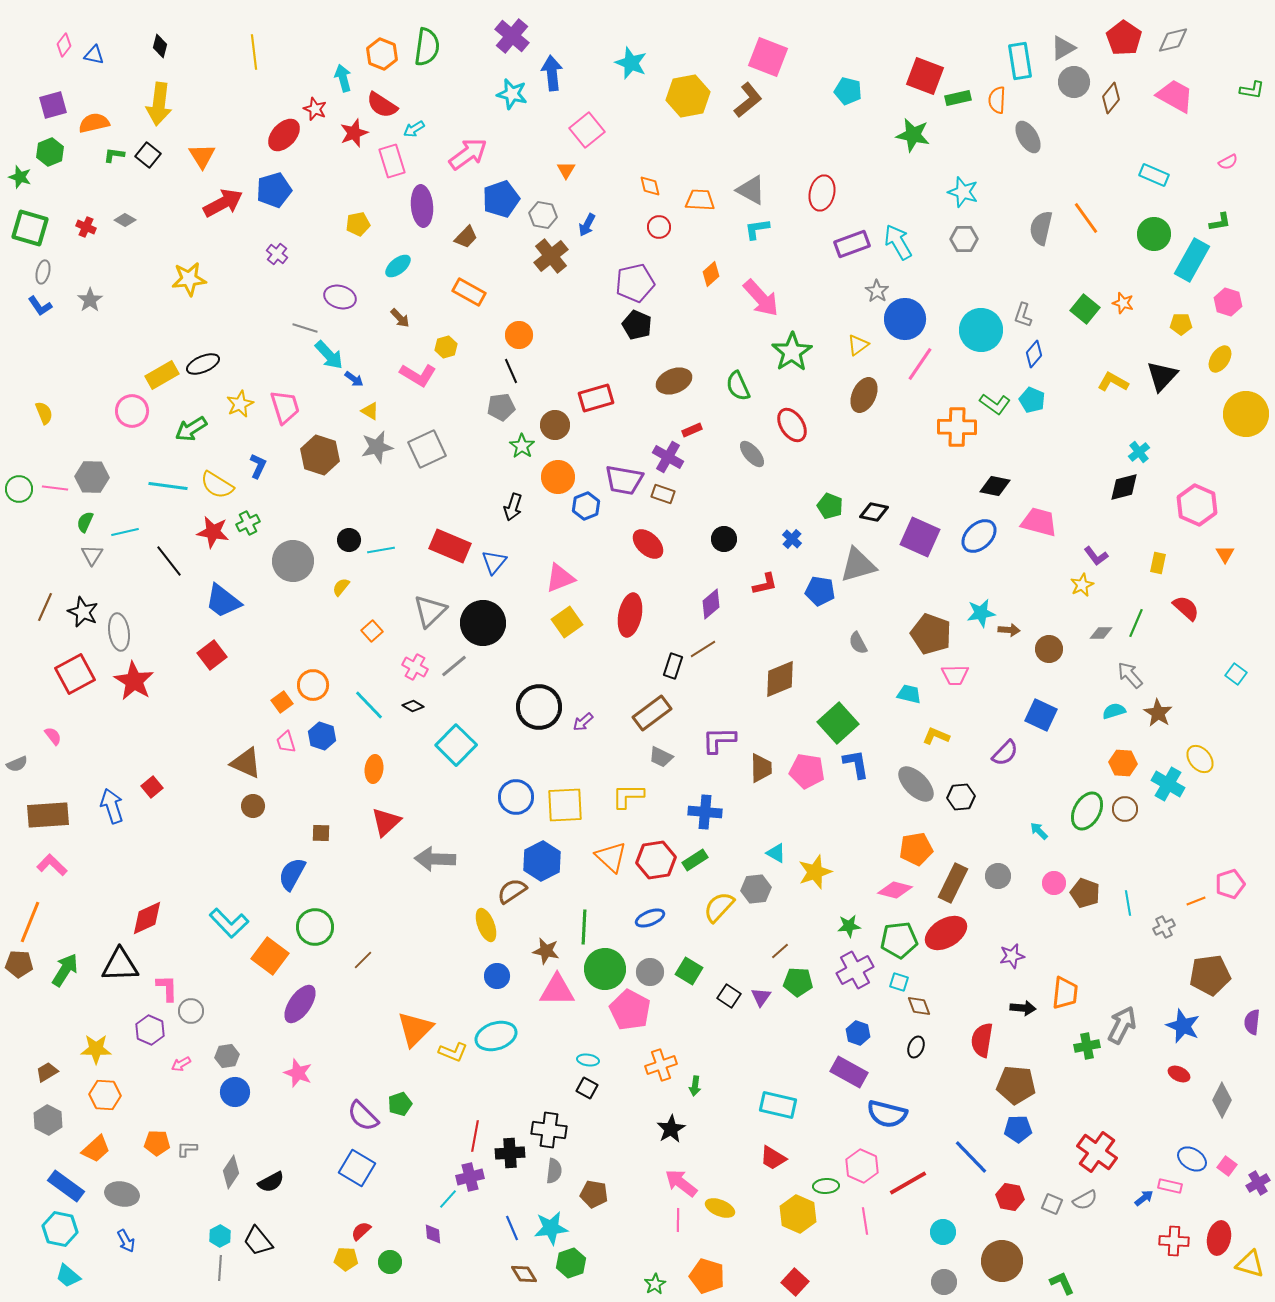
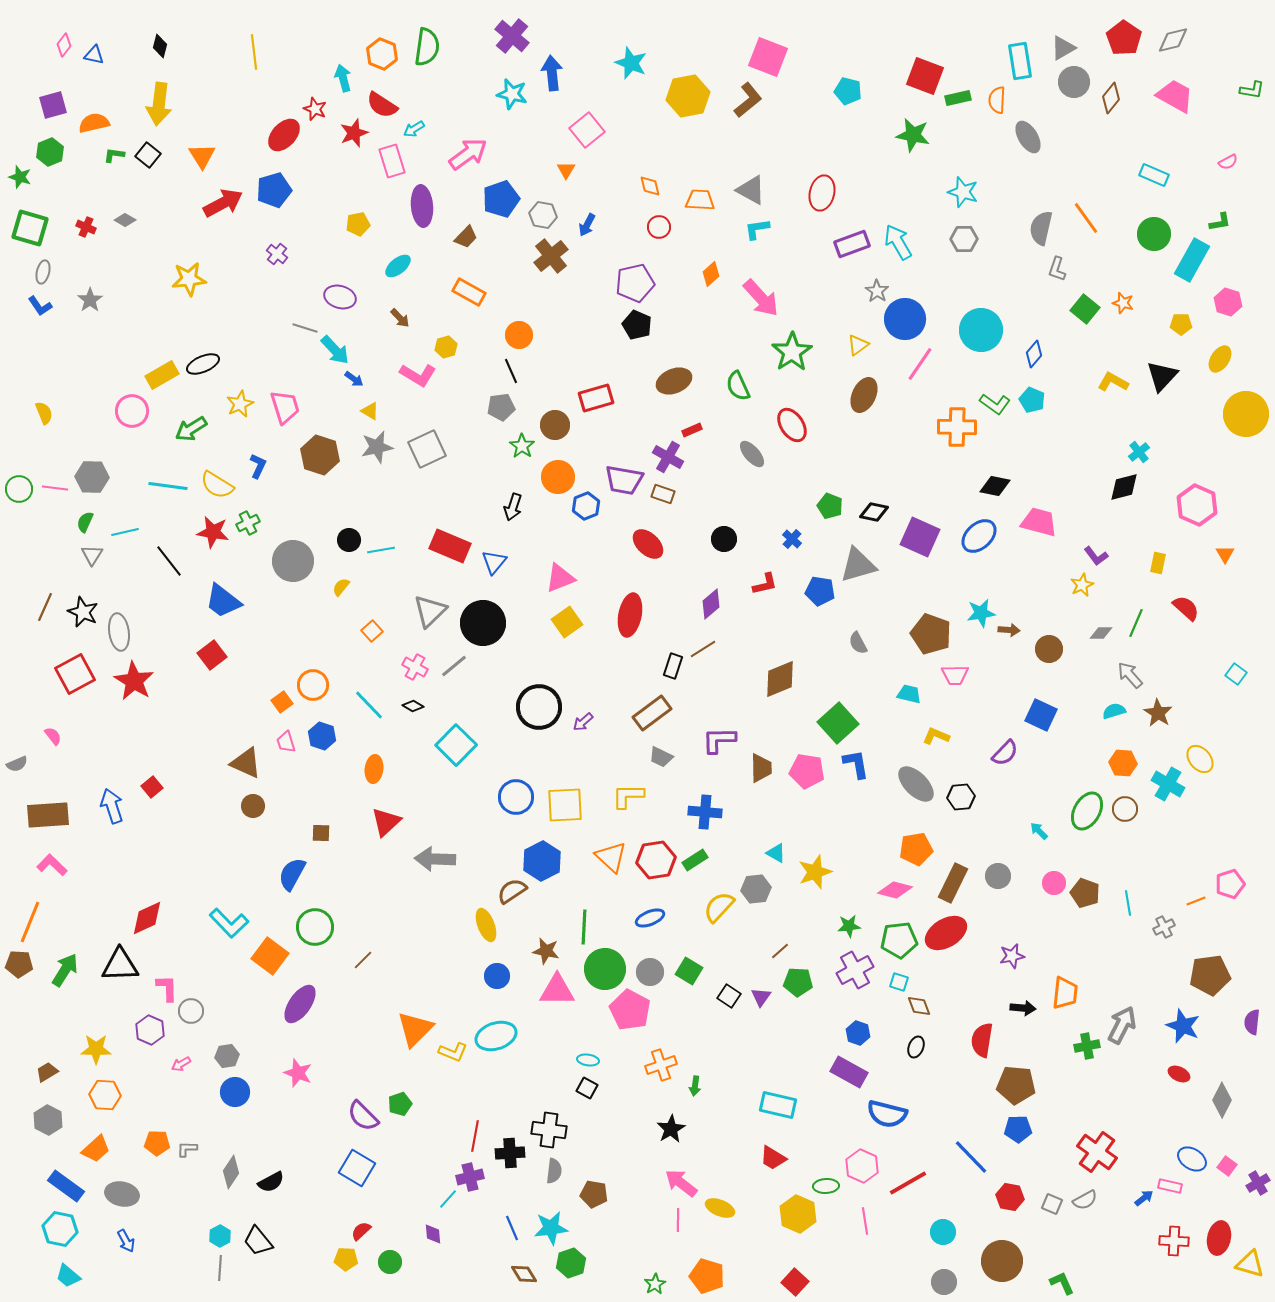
gray L-shape at (1023, 315): moved 34 px right, 46 px up
cyan arrow at (329, 355): moved 6 px right, 5 px up
